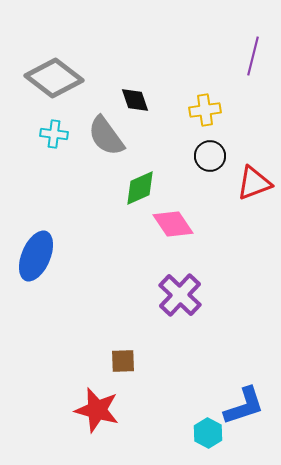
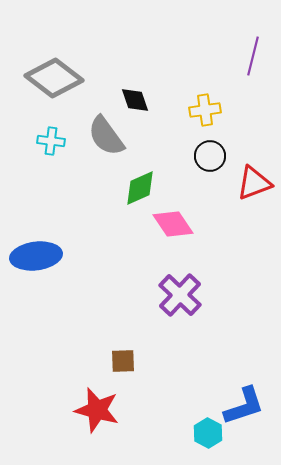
cyan cross: moved 3 px left, 7 px down
blue ellipse: rotated 60 degrees clockwise
